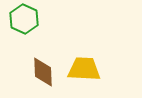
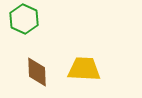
brown diamond: moved 6 px left
